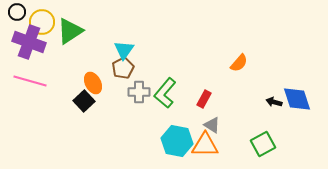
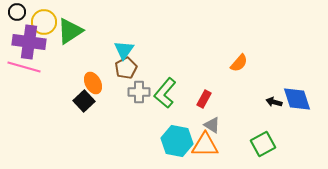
yellow circle: moved 2 px right
purple cross: rotated 12 degrees counterclockwise
brown pentagon: moved 3 px right
pink line: moved 6 px left, 14 px up
